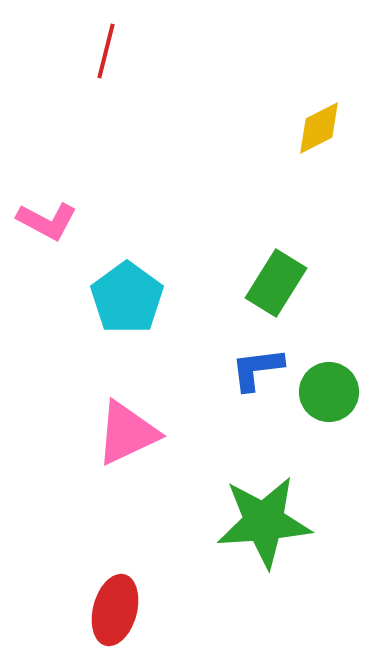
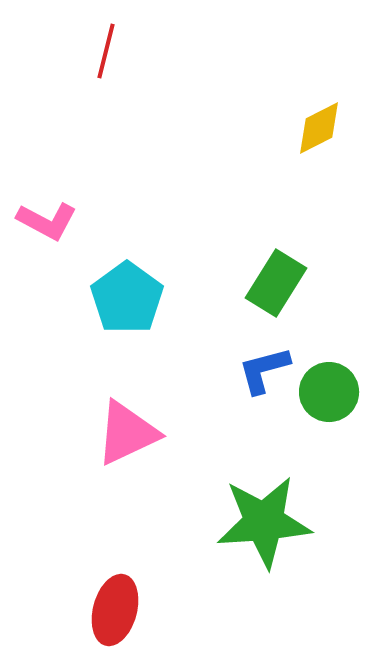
blue L-shape: moved 7 px right, 1 px down; rotated 8 degrees counterclockwise
